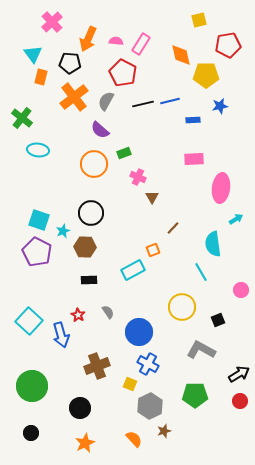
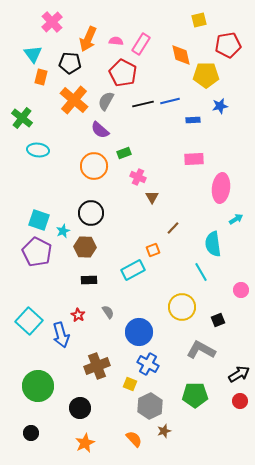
orange cross at (74, 97): moved 3 px down; rotated 12 degrees counterclockwise
orange circle at (94, 164): moved 2 px down
green circle at (32, 386): moved 6 px right
